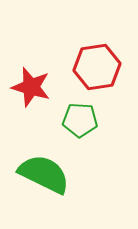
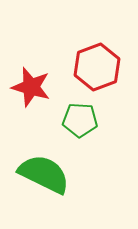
red hexagon: rotated 12 degrees counterclockwise
